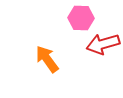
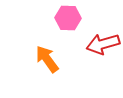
pink hexagon: moved 13 px left
